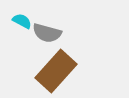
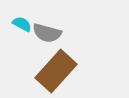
cyan semicircle: moved 3 px down
